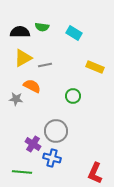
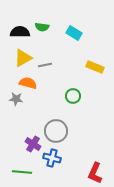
orange semicircle: moved 4 px left, 3 px up; rotated 12 degrees counterclockwise
